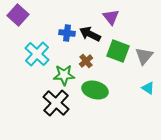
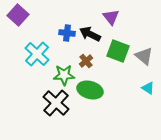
gray triangle: rotated 30 degrees counterclockwise
green ellipse: moved 5 px left
